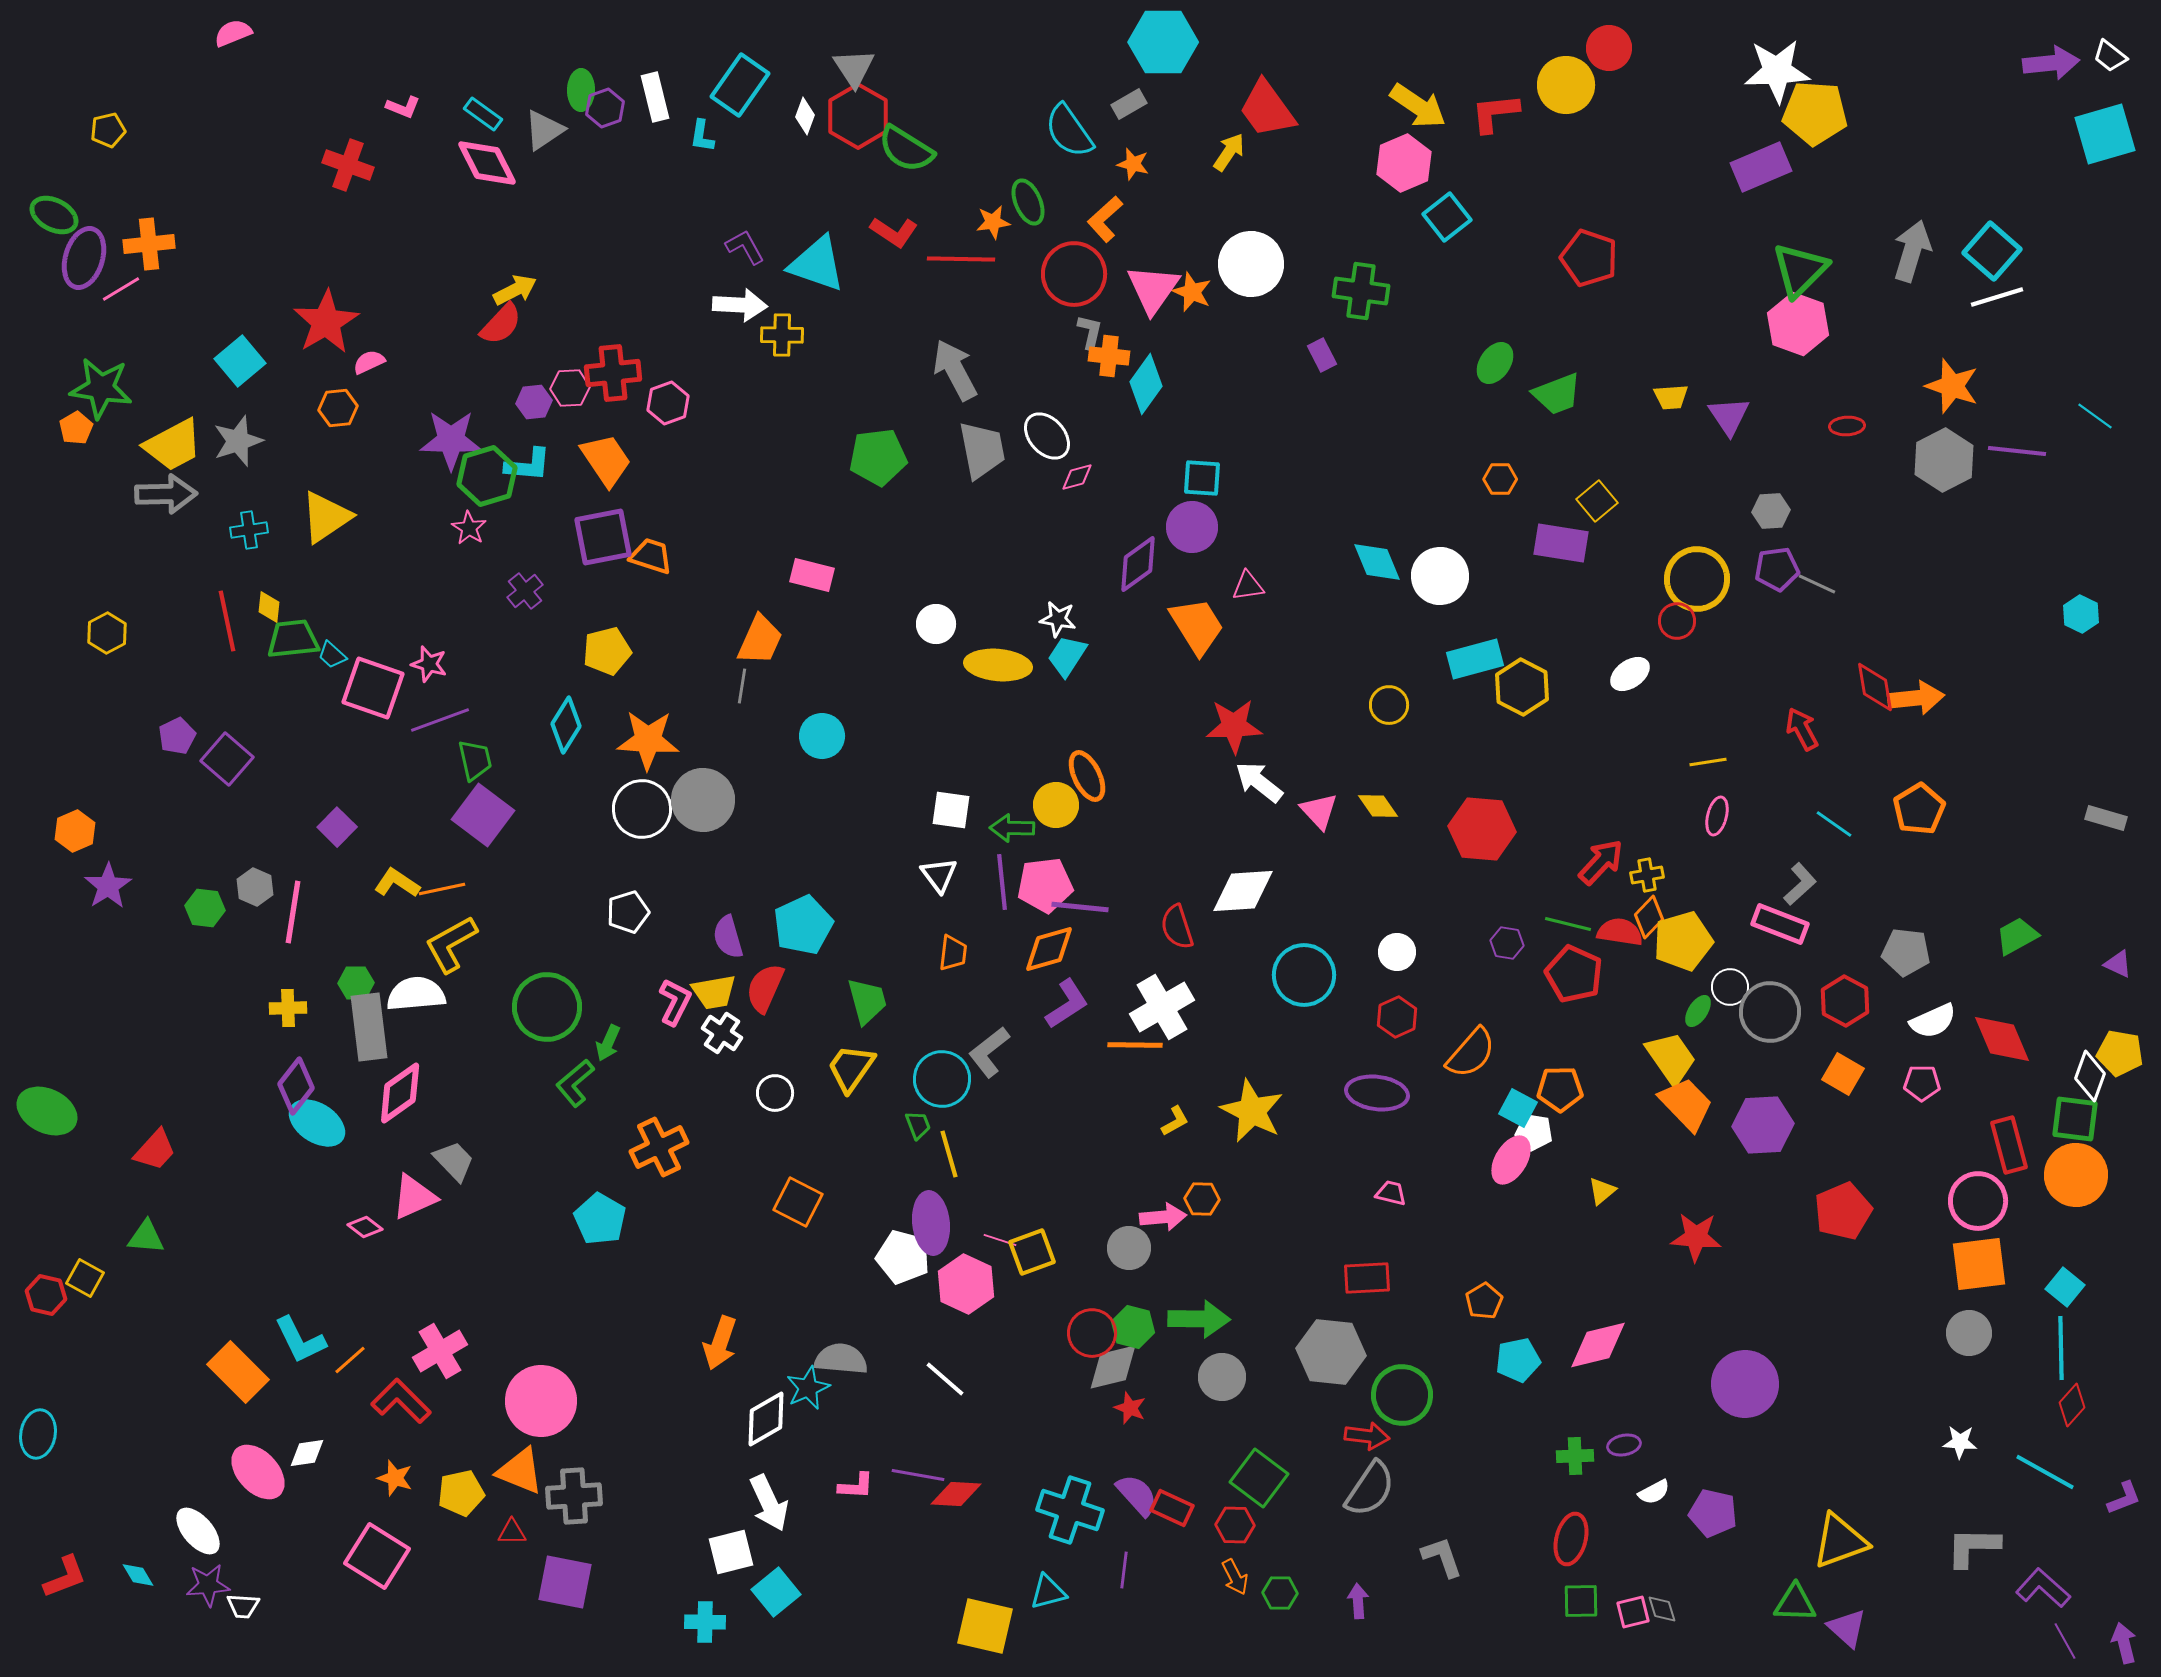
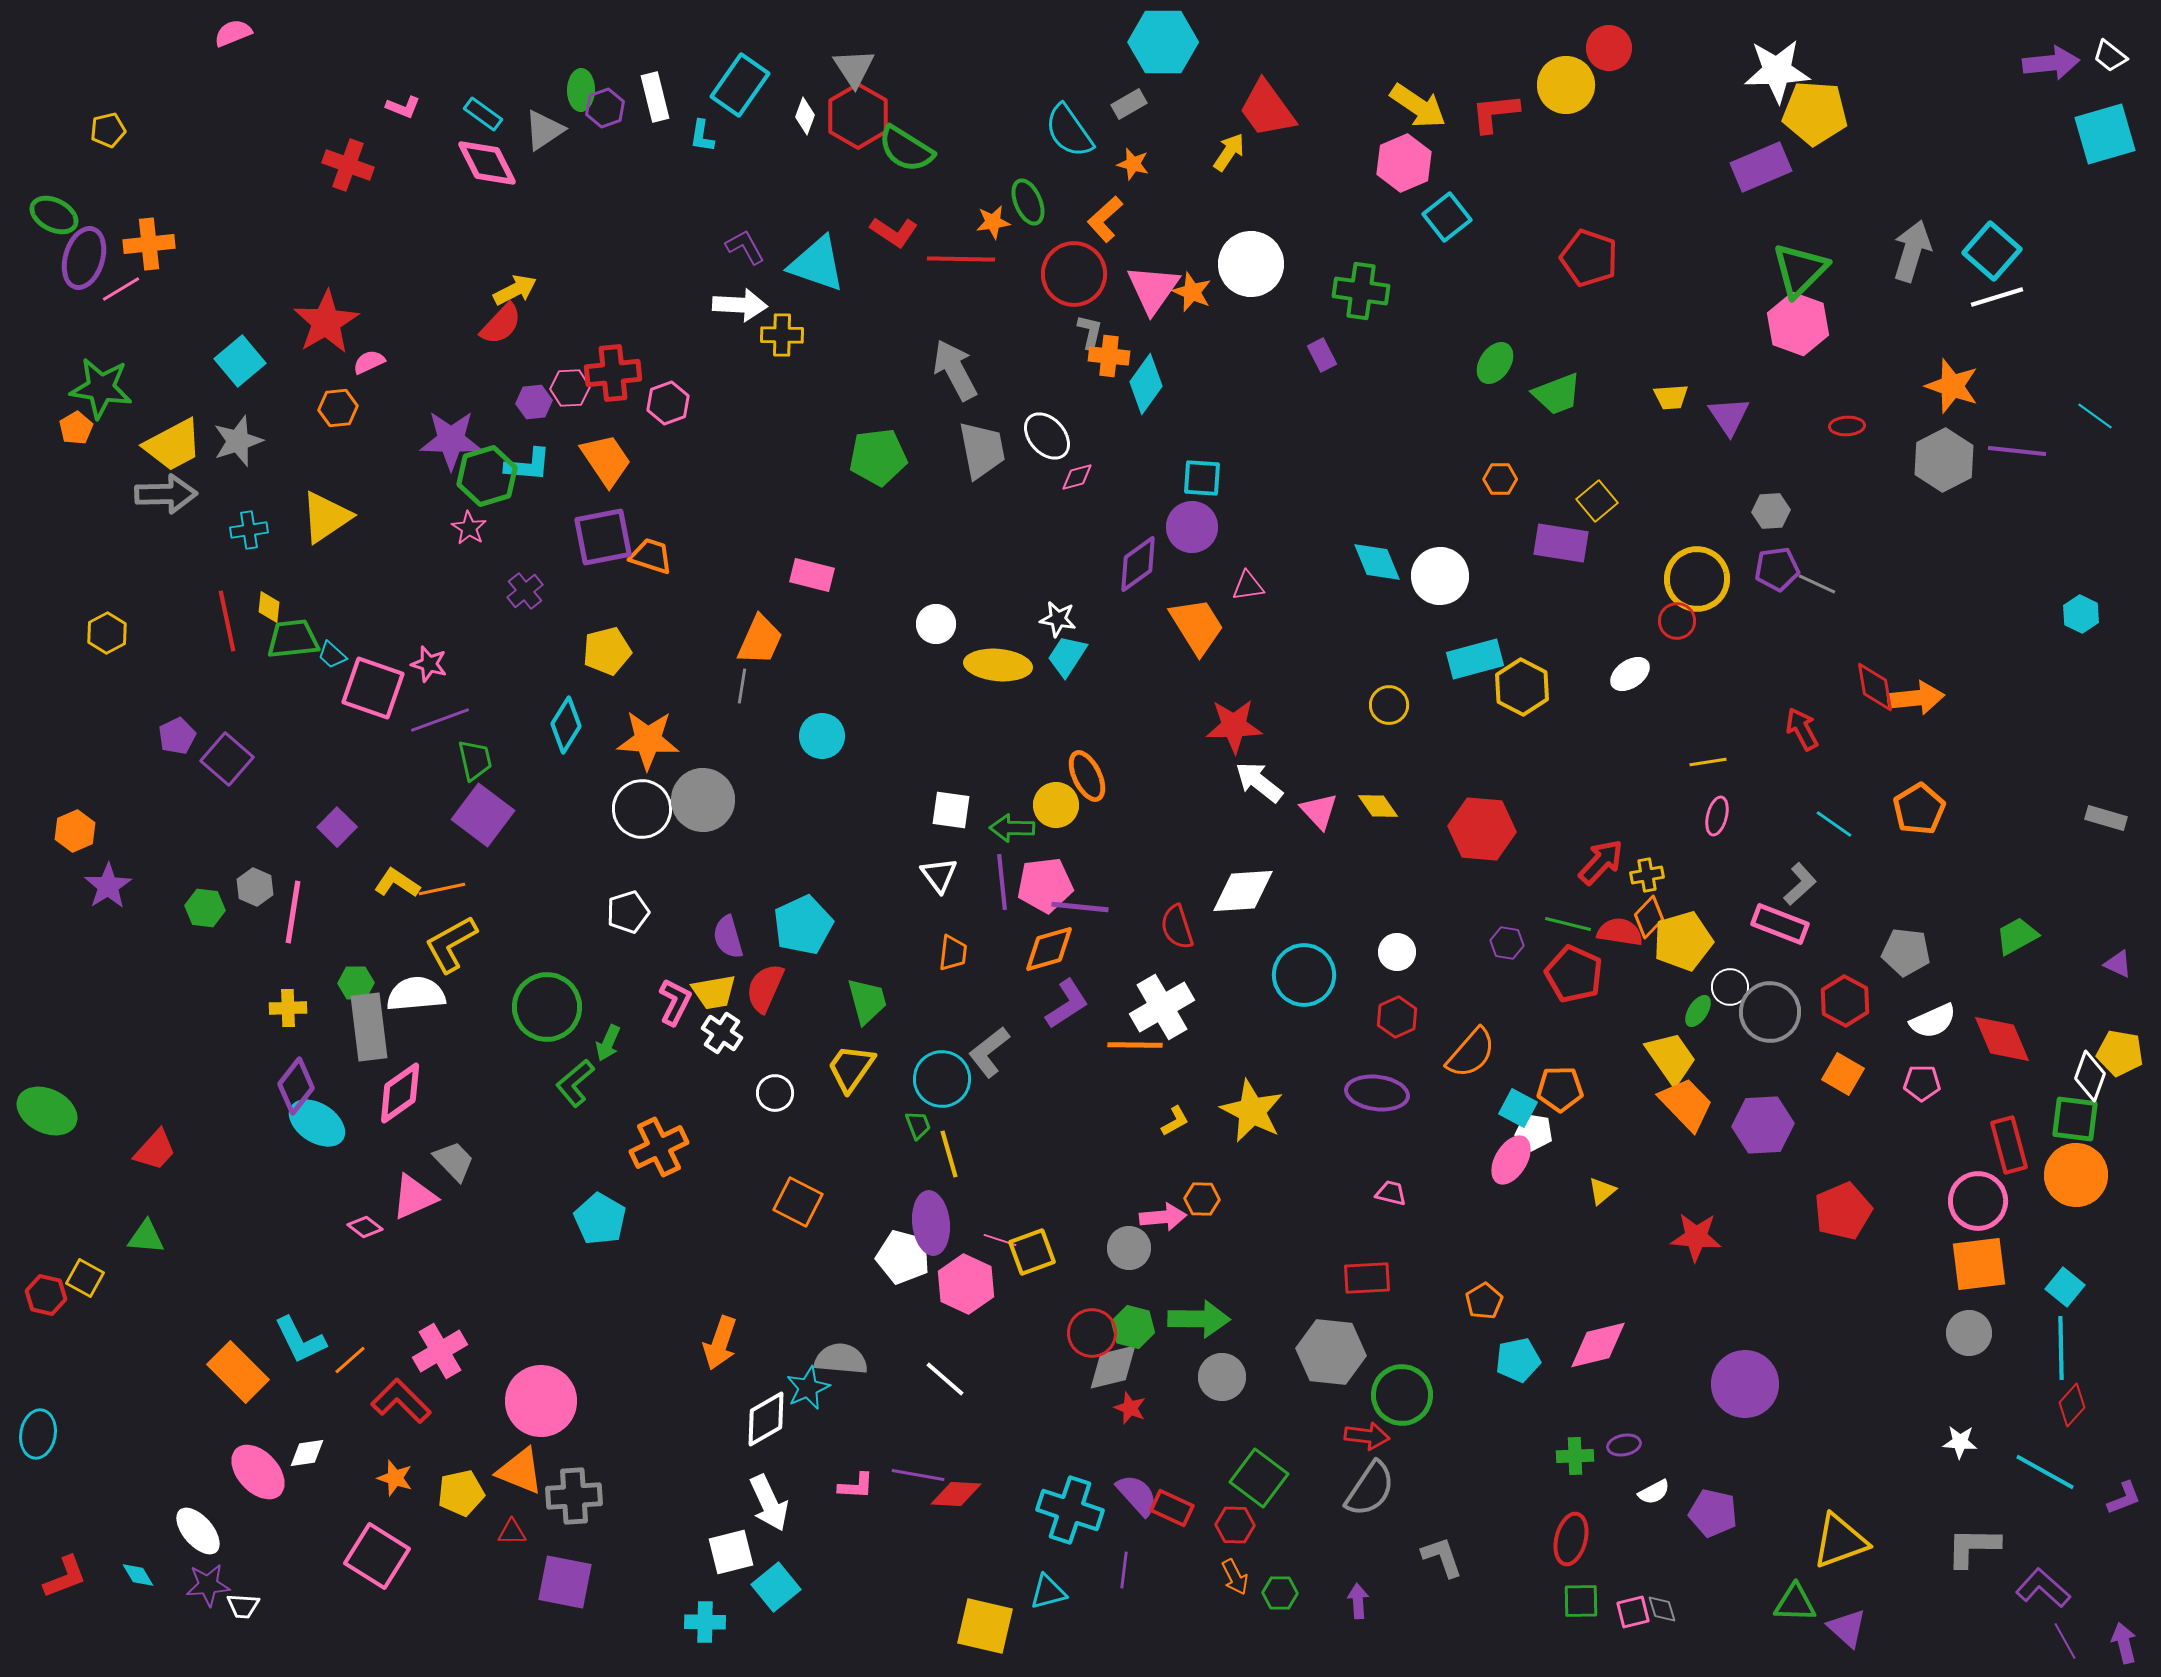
cyan square at (776, 1592): moved 5 px up
